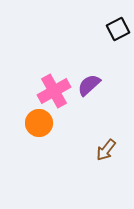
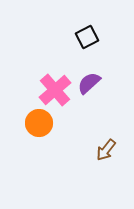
black square: moved 31 px left, 8 px down
purple semicircle: moved 2 px up
pink cross: moved 1 px right, 1 px up; rotated 12 degrees counterclockwise
